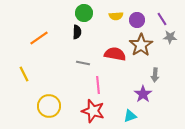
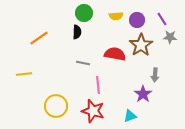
yellow line: rotated 70 degrees counterclockwise
yellow circle: moved 7 px right
